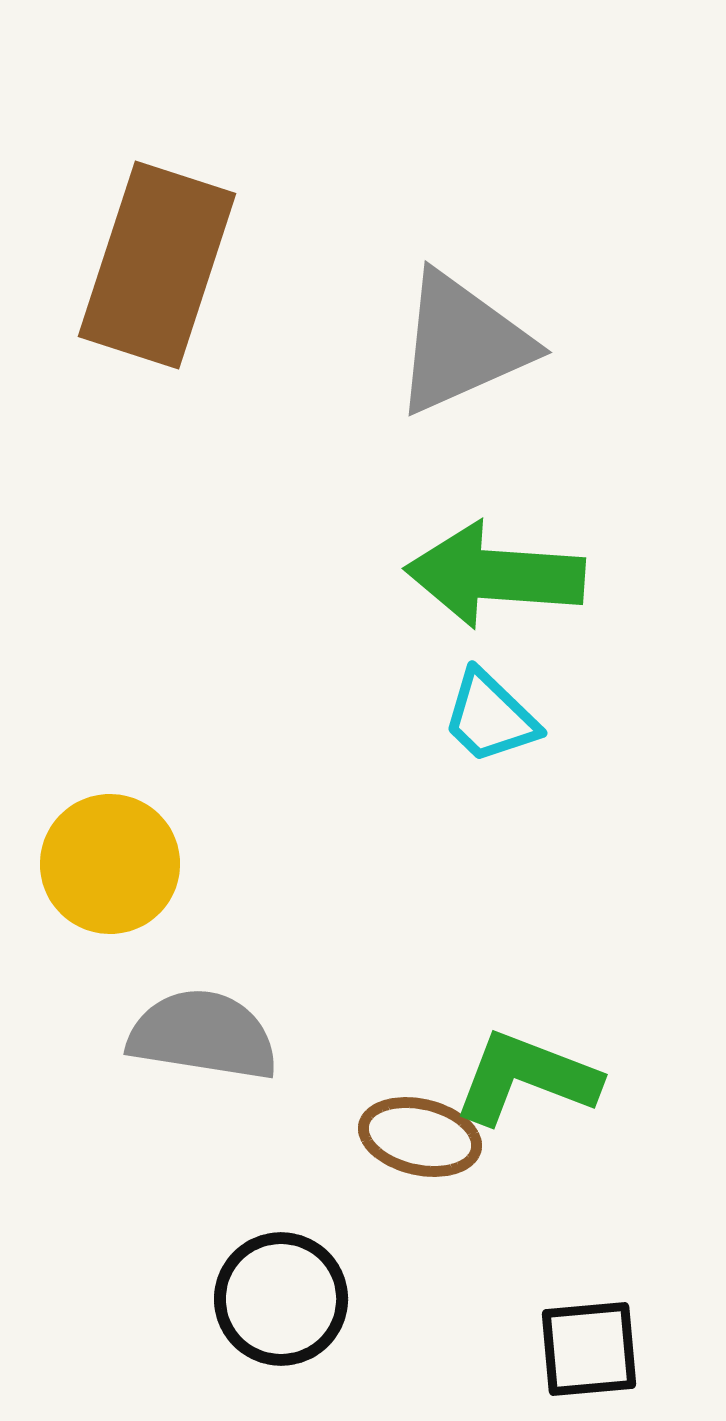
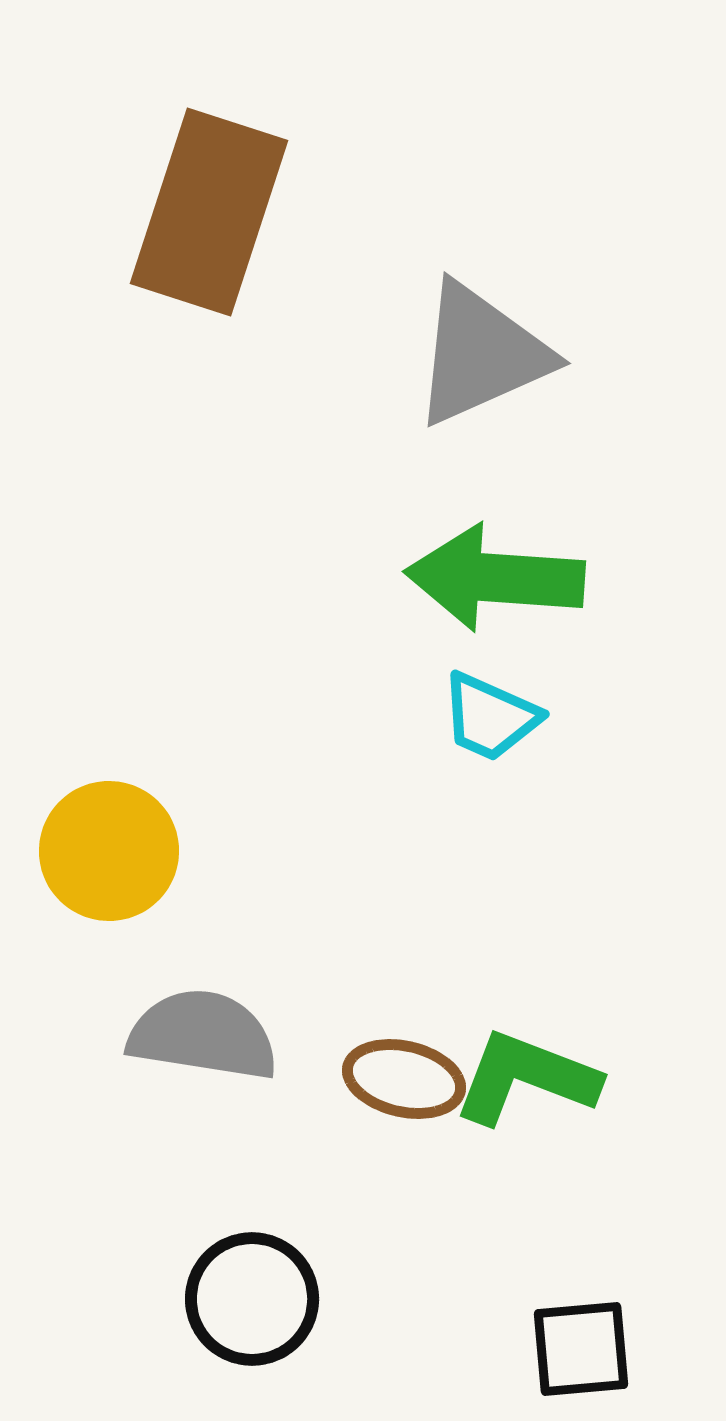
brown rectangle: moved 52 px right, 53 px up
gray triangle: moved 19 px right, 11 px down
green arrow: moved 3 px down
cyan trapezoid: rotated 20 degrees counterclockwise
yellow circle: moved 1 px left, 13 px up
brown ellipse: moved 16 px left, 58 px up
black circle: moved 29 px left
black square: moved 8 px left
